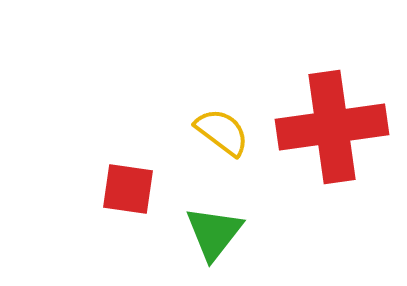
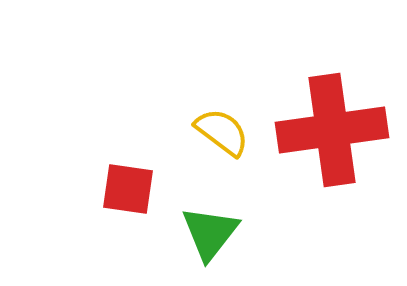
red cross: moved 3 px down
green triangle: moved 4 px left
